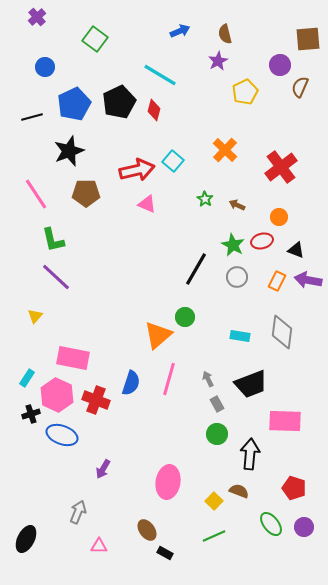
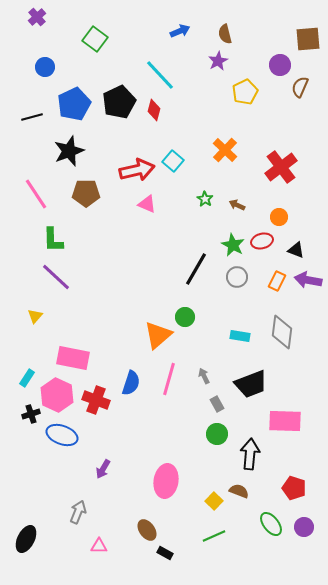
cyan line at (160, 75): rotated 16 degrees clockwise
green L-shape at (53, 240): rotated 12 degrees clockwise
gray arrow at (208, 379): moved 4 px left, 3 px up
pink ellipse at (168, 482): moved 2 px left, 1 px up
